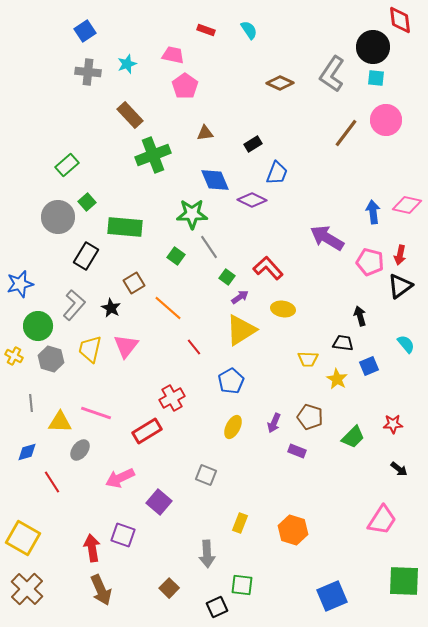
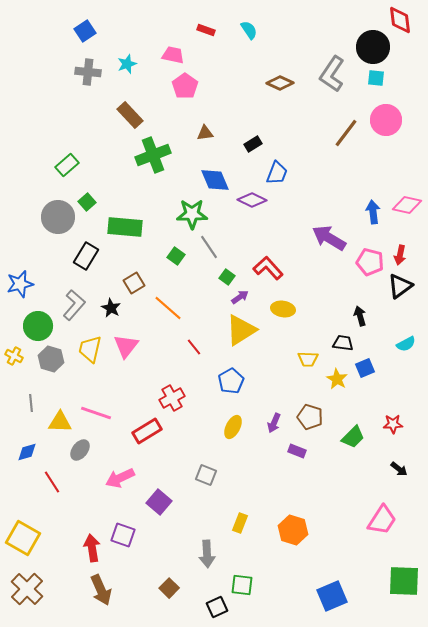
purple arrow at (327, 238): moved 2 px right
cyan semicircle at (406, 344): rotated 102 degrees clockwise
blue square at (369, 366): moved 4 px left, 2 px down
